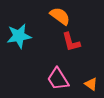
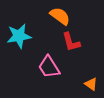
pink trapezoid: moved 9 px left, 12 px up
